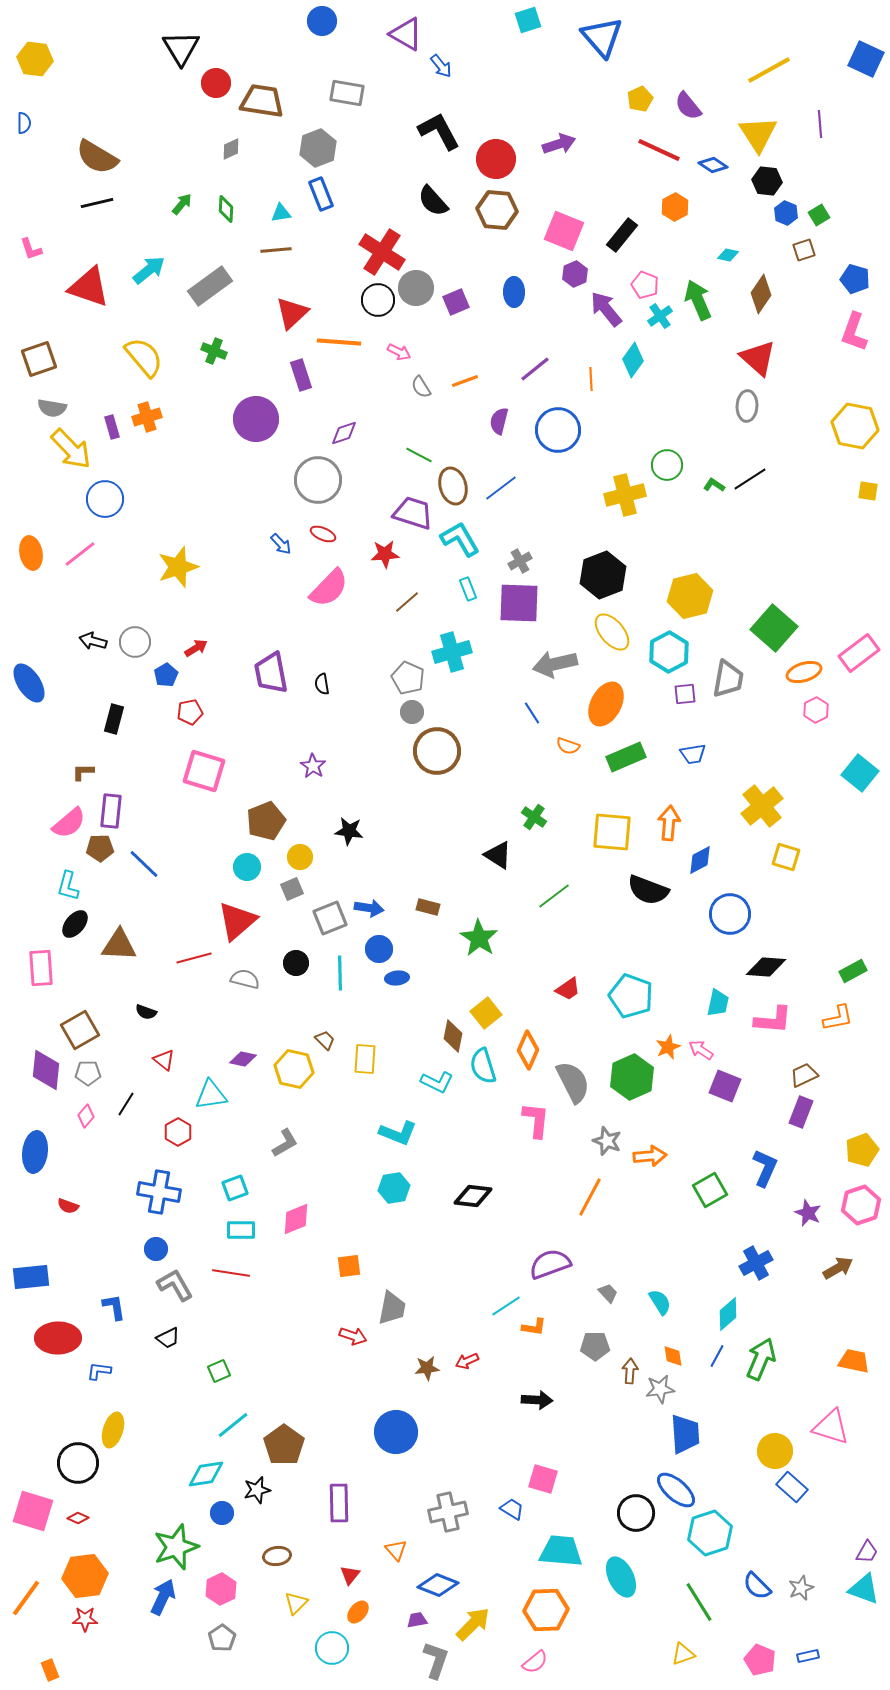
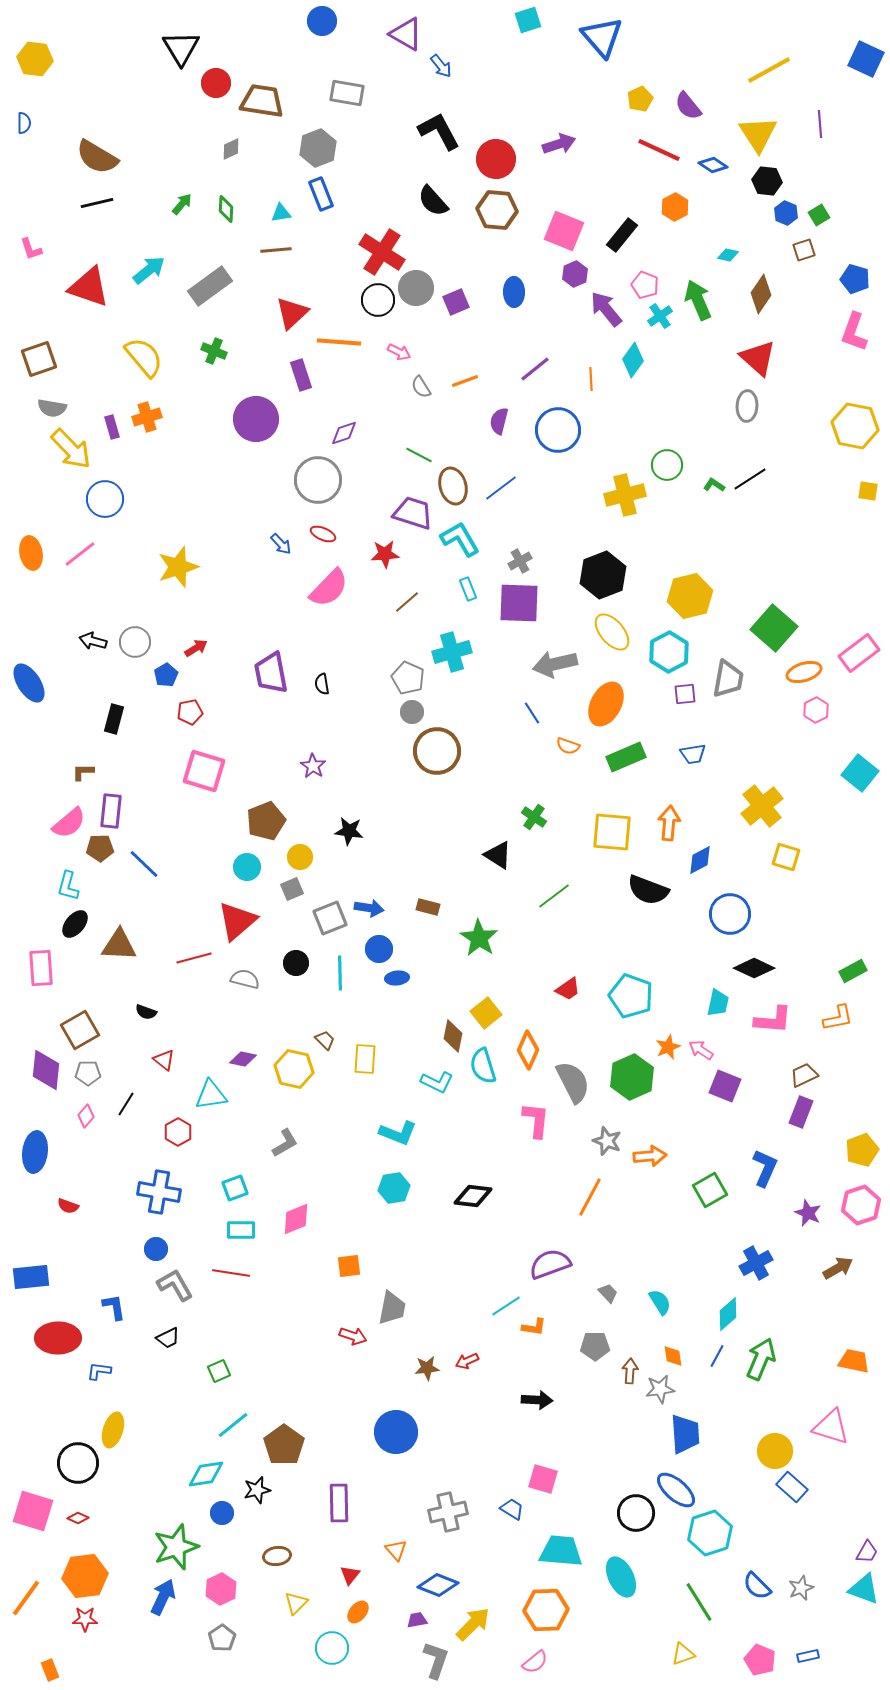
black diamond at (766, 967): moved 12 px left, 1 px down; rotated 21 degrees clockwise
